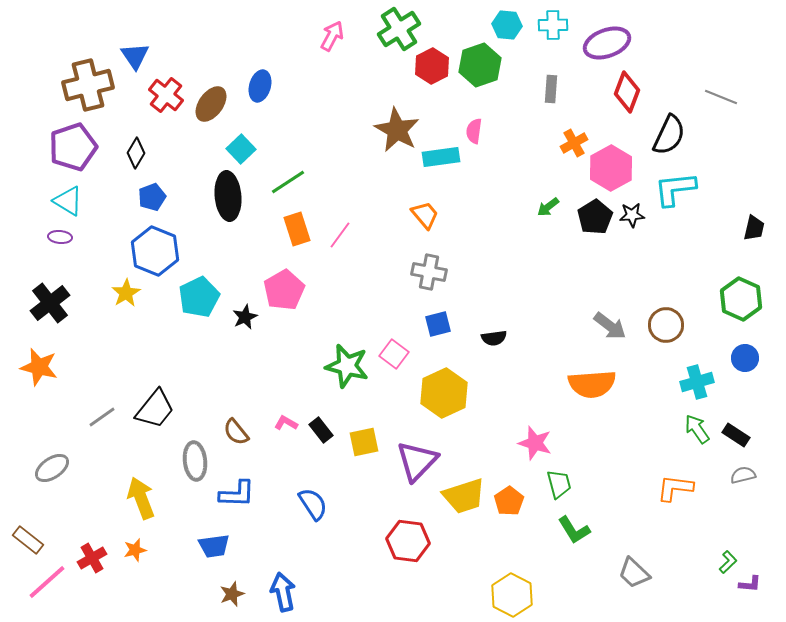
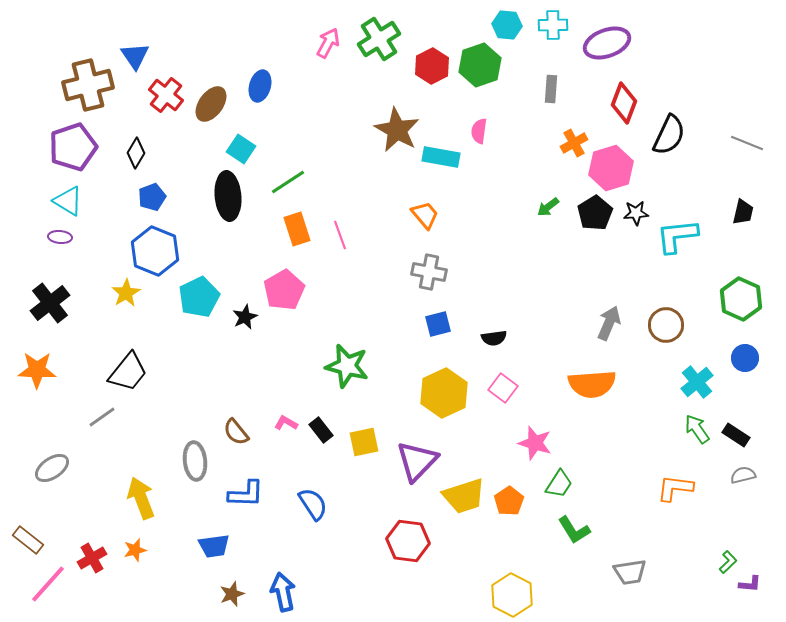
green cross at (399, 29): moved 20 px left, 10 px down
pink arrow at (332, 36): moved 4 px left, 7 px down
red diamond at (627, 92): moved 3 px left, 11 px down
gray line at (721, 97): moved 26 px right, 46 px down
pink semicircle at (474, 131): moved 5 px right
cyan square at (241, 149): rotated 12 degrees counterclockwise
cyan rectangle at (441, 157): rotated 18 degrees clockwise
pink hexagon at (611, 168): rotated 12 degrees clockwise
cyan L-shape at (675, 189): moved 2 px right, 47 px down
black star at (632, 215): moved 4 px right, 2 px up
black pentagon at (595, 217): moved 4 px up
black trapezoid at (754, 228): moved 11 px left, 16 px up
pink line at (340, 235): rotated 56 degrees counterclockwise
gray arrow at (610, 326): moved 1 px left, 3 px up; rotated 104 degrees counterclockwise
pink square at (394, 354): moved 109 px right, 34 px down
orange star at (39, 367): moved 2 px left, 3 px down; rotated 12 degrees counterclockwise
cyan cross at (697, 382): rotated 24 degrees counterclockwise
black trapezoid at (155, 409): moved 27 px left, 37 px up
green trapezoid at (559, 484): rotated 48 degrees clockwise
blue L-shape at (237, 494): moved 9 px right
gray trapezoid at (634, 573): moved 4 px left, 1 px up; rotated 52 degrees counterclockwise
pink line at (47, 582): moved 1 px right, 2 px down; rotated 6 degrees counterclockwise
